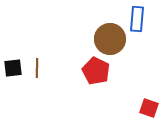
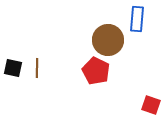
brown circle: moved 2 px left, 1 px down
black square: rotated 18 degrees clockwise
red square: moved 2 px right, 3 px up
